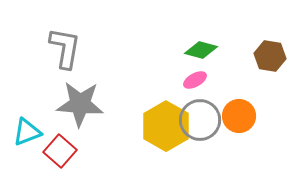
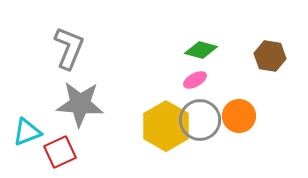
gray L-shape: moved 4 px right; rotated 12 degrees clockwise
red square: moved 1 px down; rotated 24 degrees clockwise
